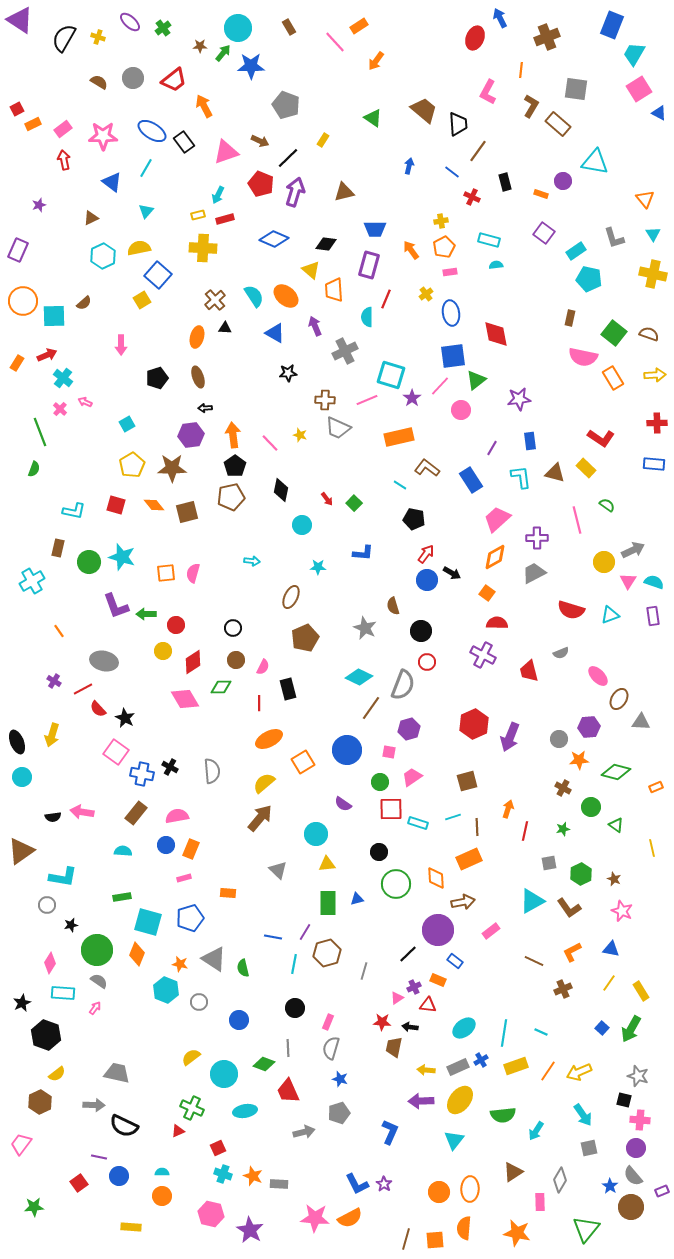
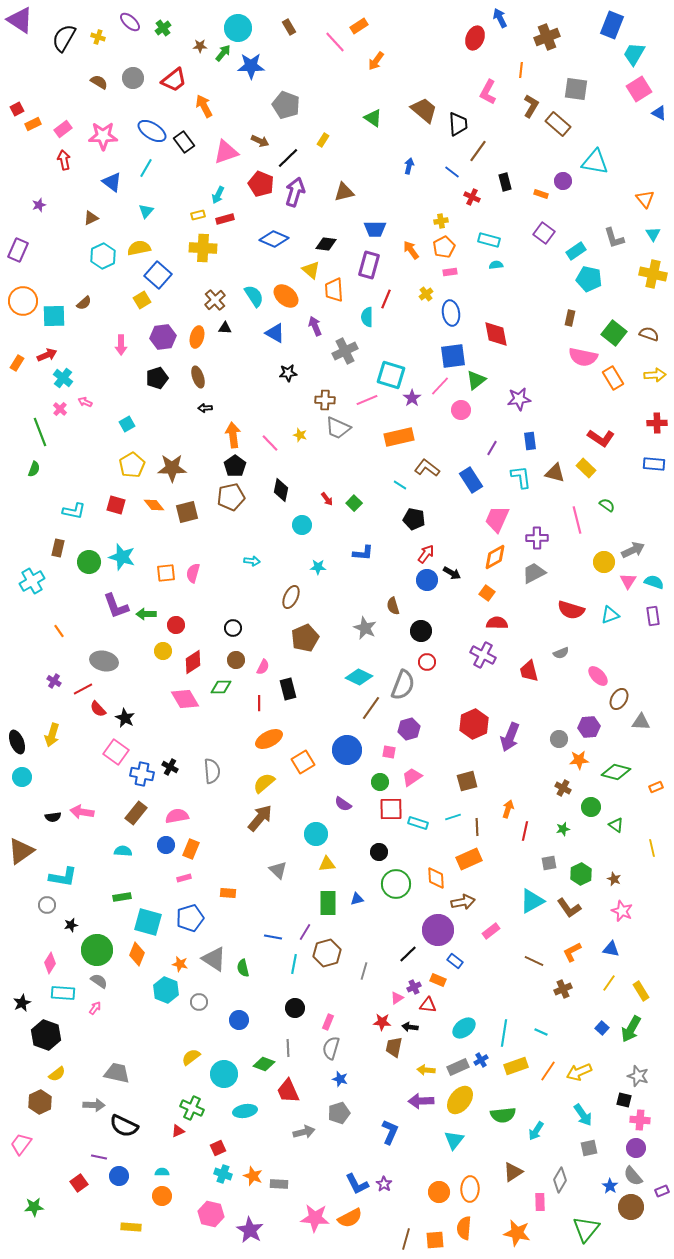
purple hexagon at (191, 435): moved 28 px left, 98 px up
pink trapezoid at (497, 519): rotated 24 degrees counterclockwise
